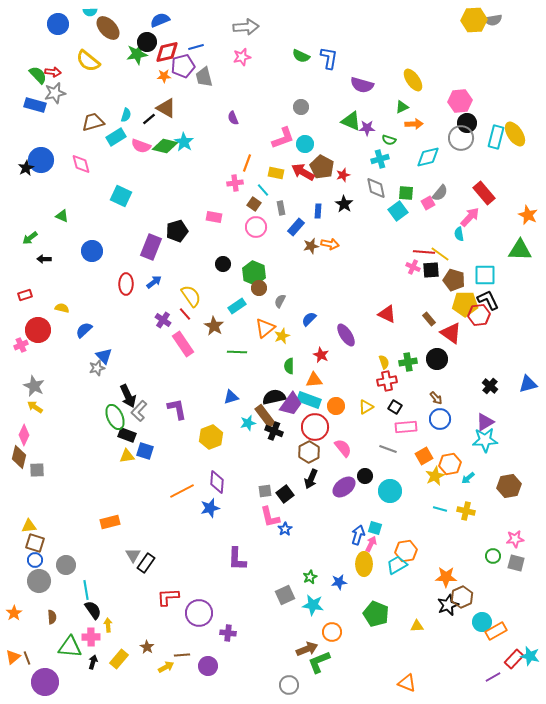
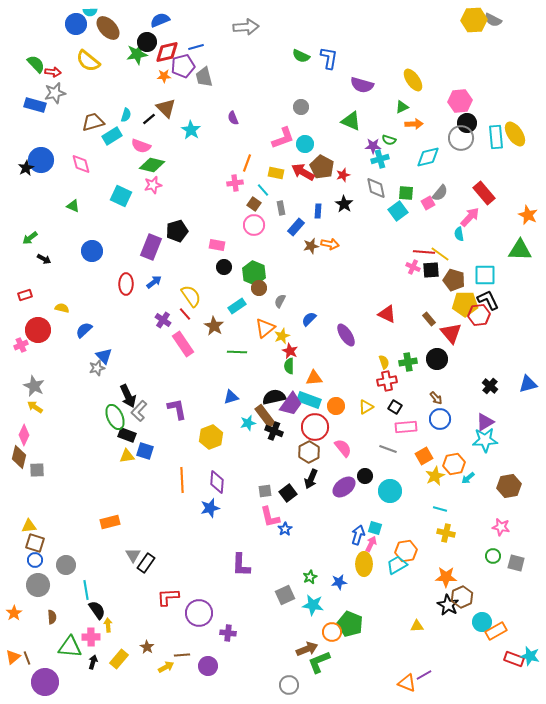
gray semicircle at (493, 20): rotated 36 degrees clockwise
blue circle at (58, 24): moved 18 px right
pink star at (242, 57): moved 89 px left, 128 px down
green semicircle at (38, 75): moved 2 px left, 11 px up
brown triangle at (166, 108): rotated 15 degrees clockwise
purple star at (367, 128): moved 6 px right, 18 px down
cyan rectangle at (116, 137): moved 4 px left, 1 px up
cyan rectangle at (496, 137): rotated 20 degrees counterclockwise
cyan star at (184, 142): moved 7 px right, 12 px up
green diamond at (165, 146): moved 13 px left, 19 px down
green triangle at (62, 216): moved 11 px right, 10 px up
pink rectangle at (214, 217): moved 3 px right, 28 px down
pink circle at (256, 227): moved 2 px left, 2 px up
black arrow at (44, 259): rotated 152 degrees counterclockwise
black circle at (223, 264): moved 1 px right, 3 px down
red triangle at (451, 333): rotated 15 degrees clockwise
red star at (321, 355): moved 31 px left, 4 px up
orange triangle at (314, 380): moved 2 px up
orange hexagon at (450, 464): moved 4 px right
orange line at (182, 491): moved 11 px up; rotated 65 degrees counterclockwise
black square at (285, 494): moved 3 px right, 1 px up
yellow cross at (466, 511): moved 20 px left, 22 px down
pink star at (515, 539): moved 14 px left, 12 px up; rotated 18 degrees clockwise
purple L-shape at (237, 559): moved 4 px right, 6 px down
gray circle at (39, 581): moved 1 px left, 4 px down
black star at (448, 605): rotated 20 degrees counterclockwise
black semicircle at (93, 610): moved 4 px right
green pentagon at (376, 614): moved 26 px left, 10 px down
red rectangle at (514, 659): rotated 66 degrees clockwise
purple line at (493, 677): moved 69 px left, 2 px up
